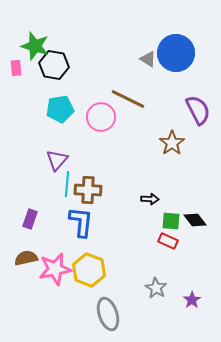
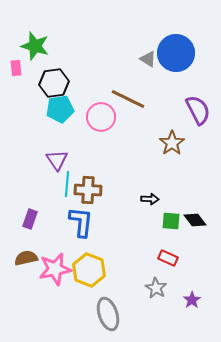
black hexagon: moved 18 px down; rotated 16 degrees counterclockwise
purple triangle: rotated 15 degrees counterclockwise
red rectangle: moved 17 px down
